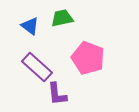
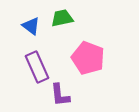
blue triangle: moved 1 px right
purple rectangle: rotated 24 degrees clockwise
purple L-shape: moved 3 px right, 1 px down
